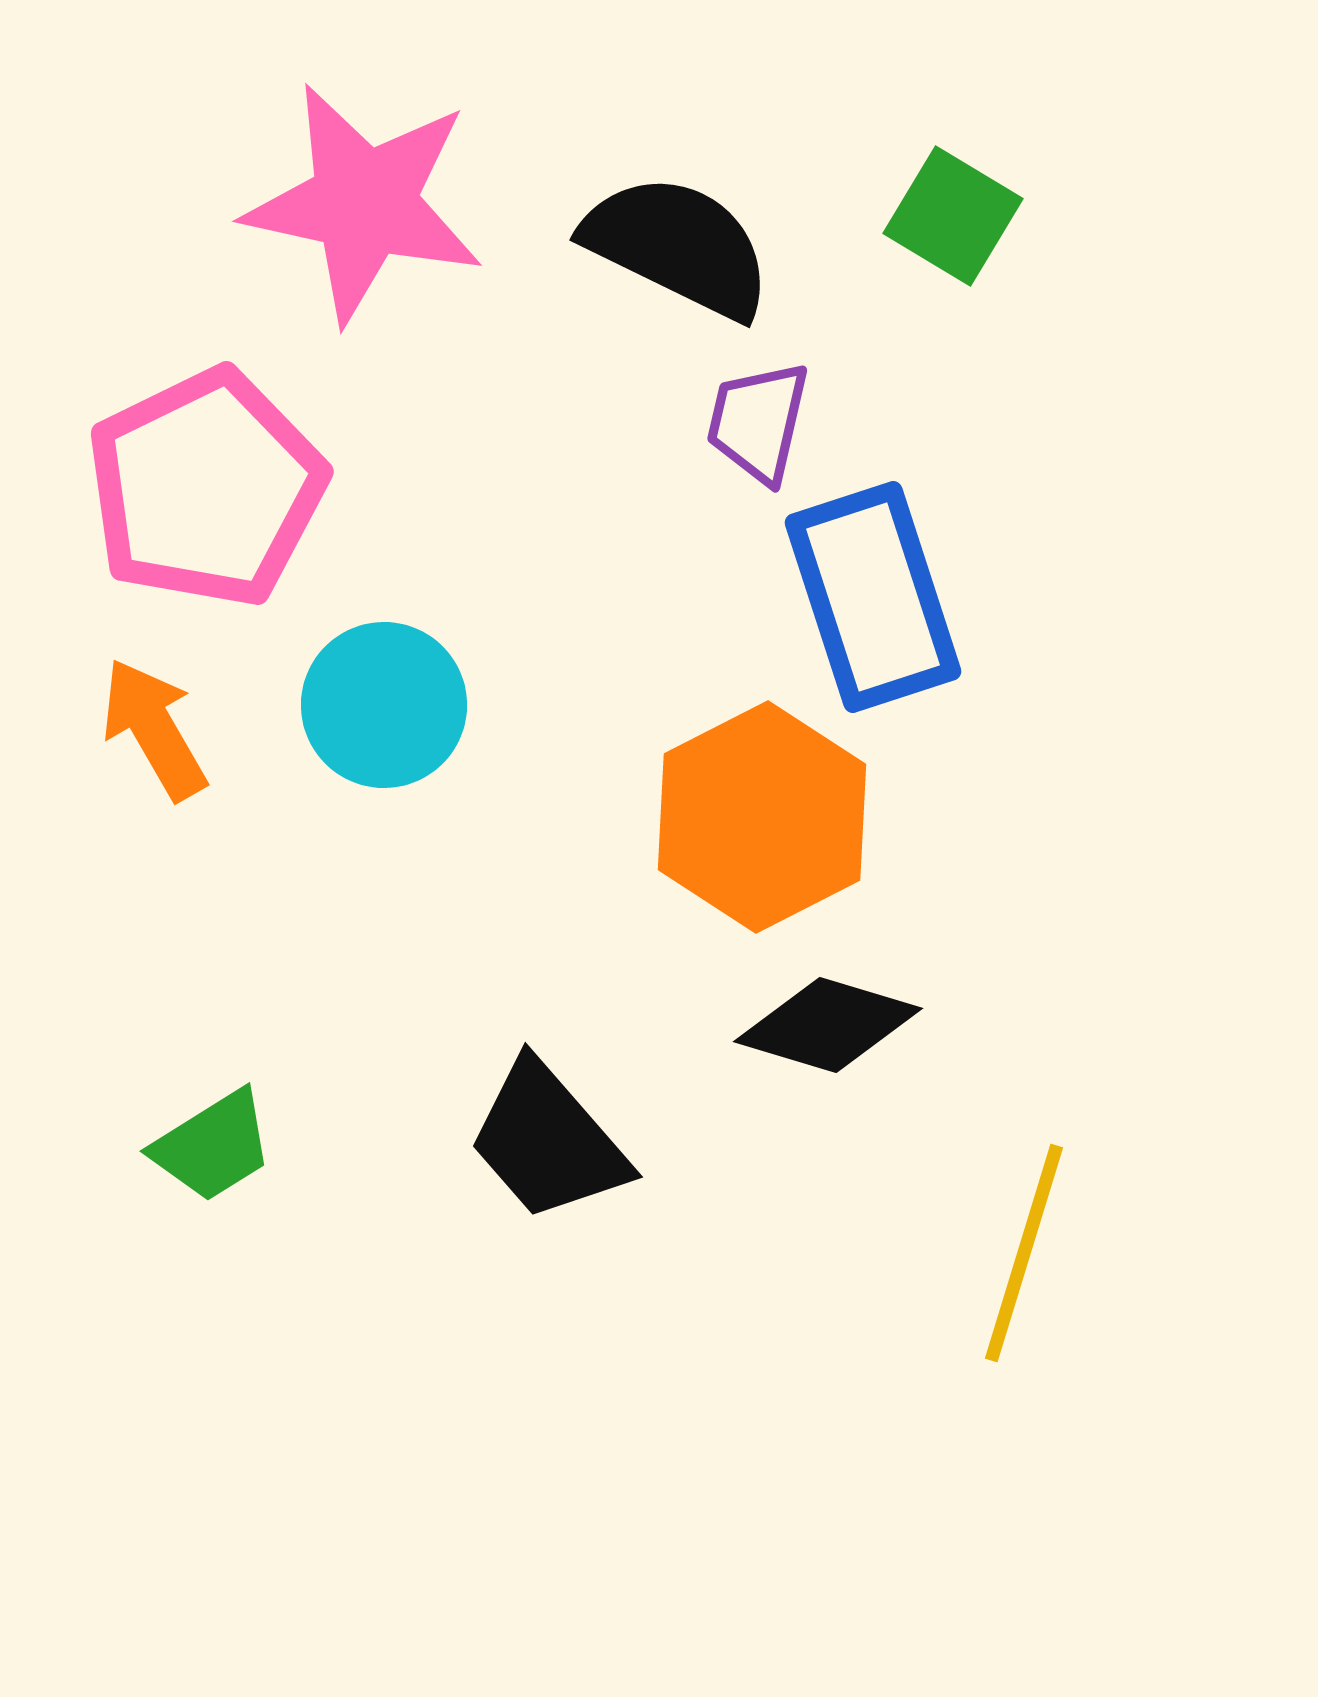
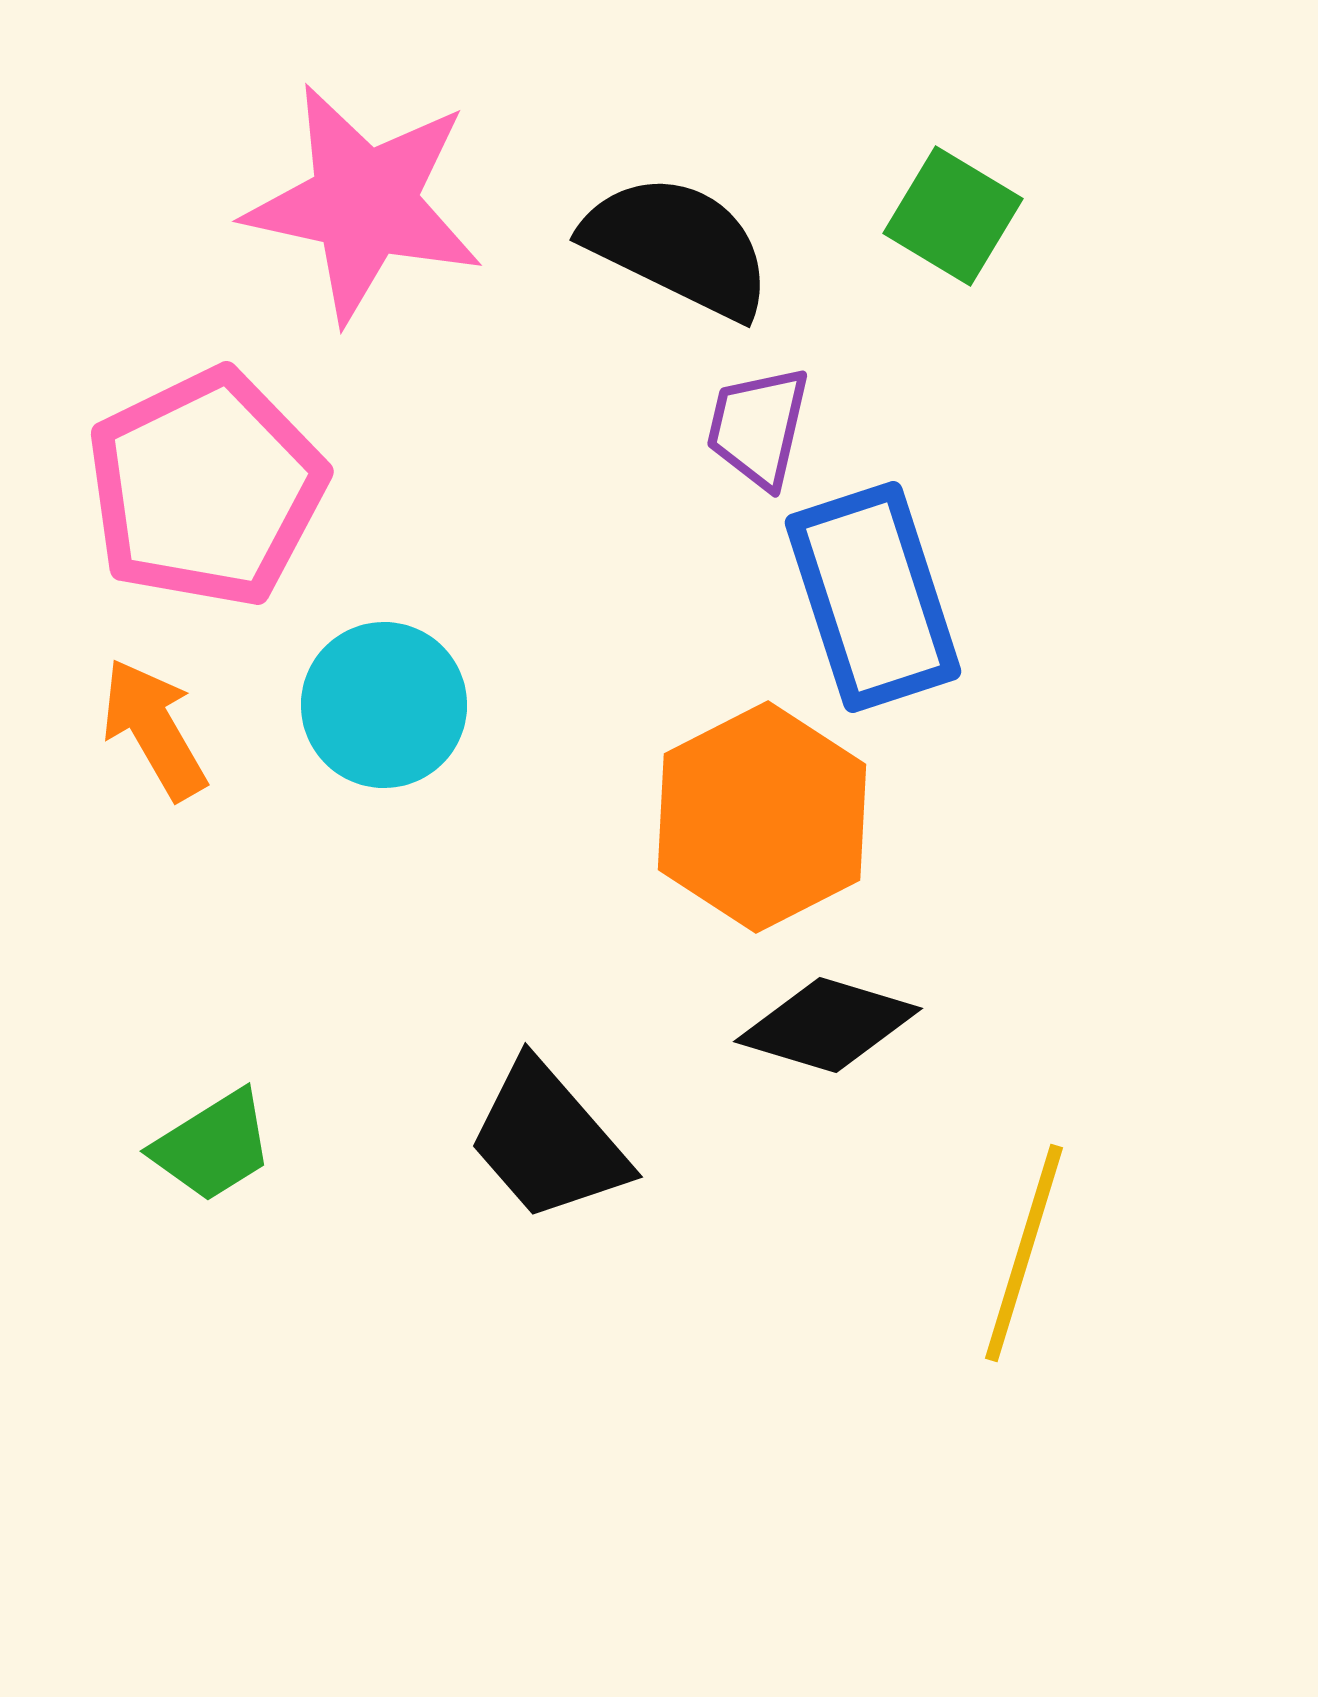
purple trapezoid: moved 5 px down
